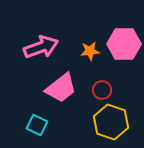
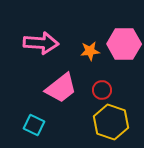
pink arrow: moved 4 px up; rotated 24 degrees clockwise
cyan square: moved 3 px left
